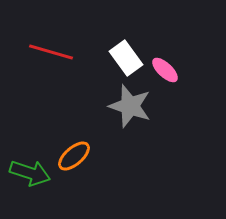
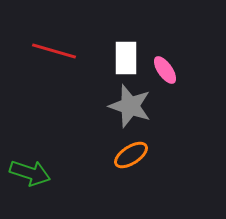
red line: moved 3 px right, 1 px up
white rectangle: rotated 36 degrees clockwise
pink ellipse: rotated 12 degrees clockwise
orange ellipse: moved 57 px right, 1 px up; rotated 8 degrees clockwise
